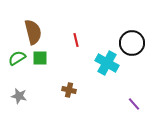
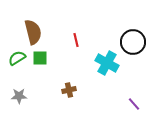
black circle: moved 1 px right, 1 px up
brown cross: rotated 24 degrees counterclockwise
gray star: rotated 14 degrees counterclockwise
